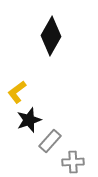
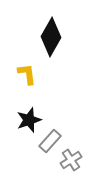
black diamond: moved 1 px down
yellow L-shape: moved 10 px right, 18 px up; rotated 120 degrees clockwise
gray cross: moved 2 px left, 2 px up; rotated 30 degrees counterclockwise
